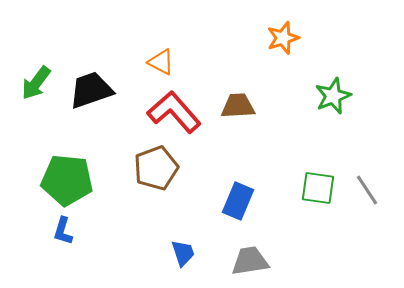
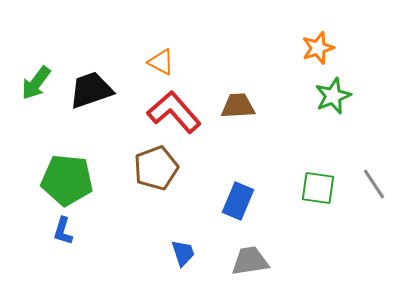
orange star: moved 35 px right, 10 px down
gray line: moved 7 px right, 6 px up
